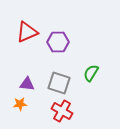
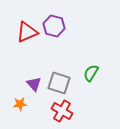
purple hexagon: moved 4 px left, 16 px up; rotated 15 degrees clockwise
purple triangle: moved 7 px right; rotated 42 degrees clockwise
